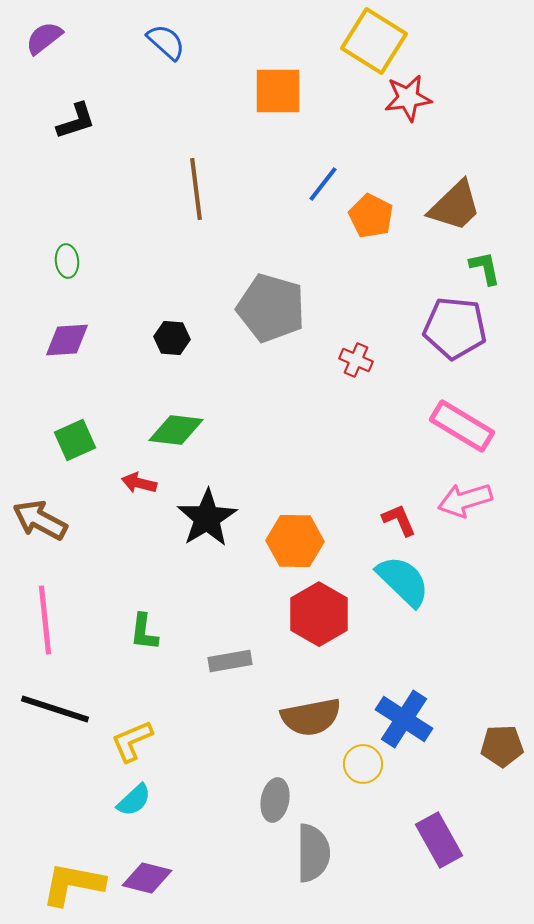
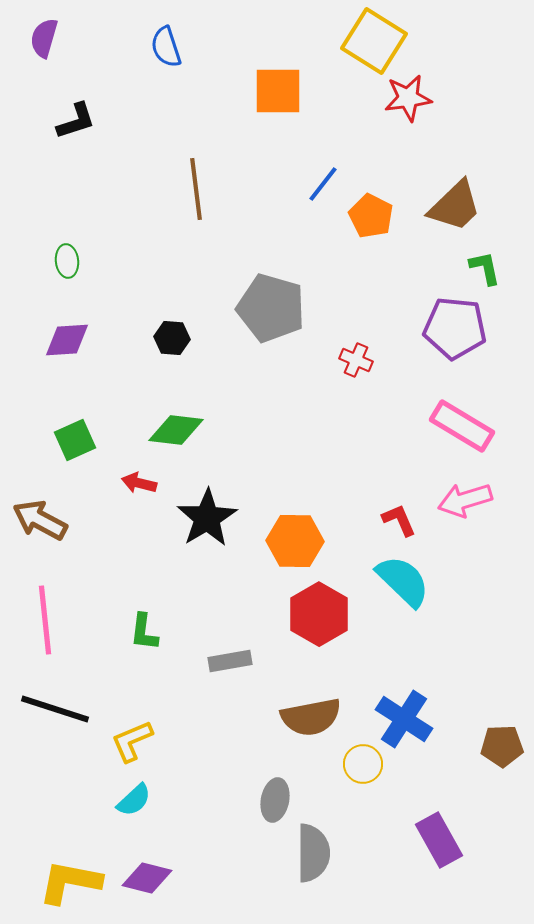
purple semicircle at (44, 38): rotated 36 degrees counterclockwise
blue semicircle at (166, 42): moved 5 px down; rotated 150 degrees counterclockwise
yellow L-shape at (73, 884): moved 3 px left, 2 px up
